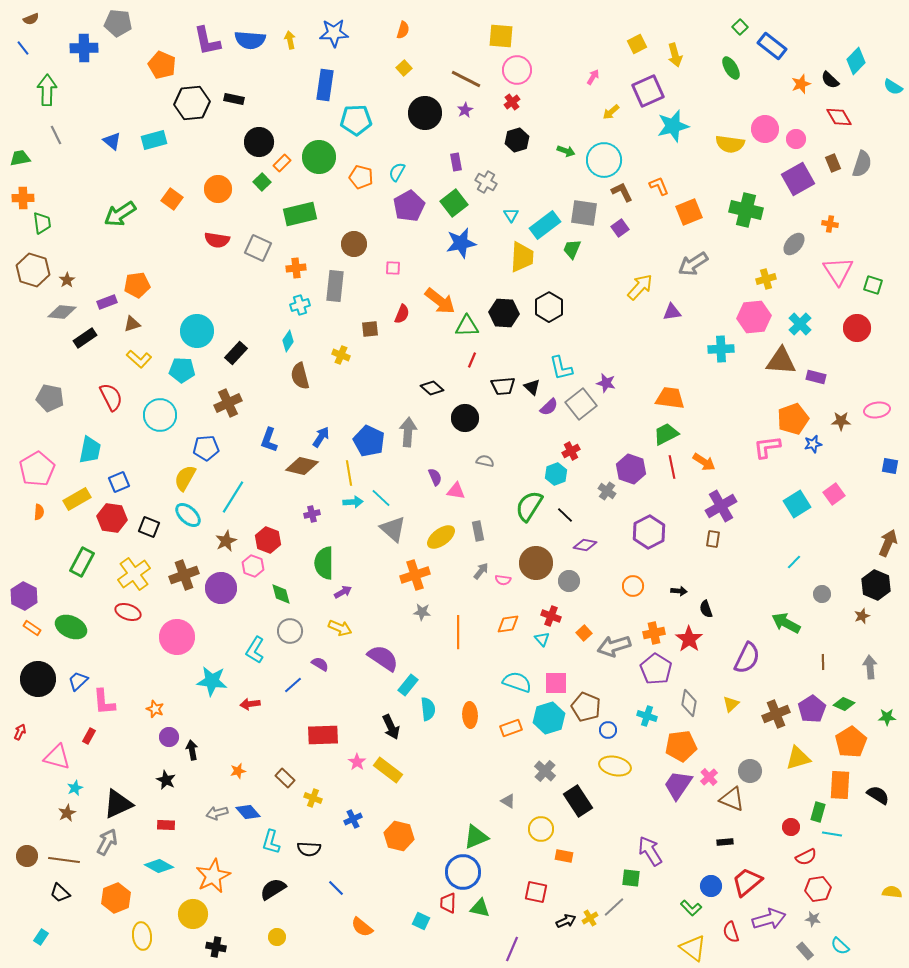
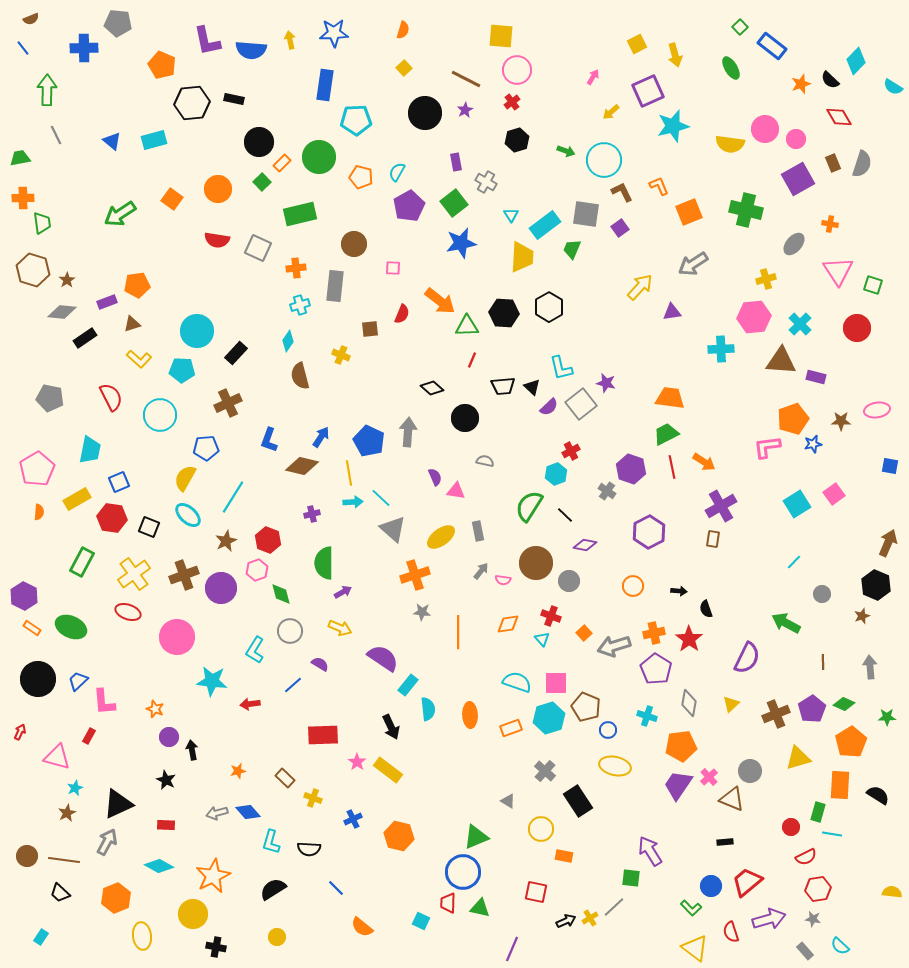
blue semicircle at (250, 40): moved 1 px right, 10 px down
gray square at (584, 213): moved 2 px right, 1 px down
pink hexagon at (253, 566): moved 4 px right, 4 px down; rotated 20 degrees clockwise
yellow triangle at (693, 948): moved 2 px right
